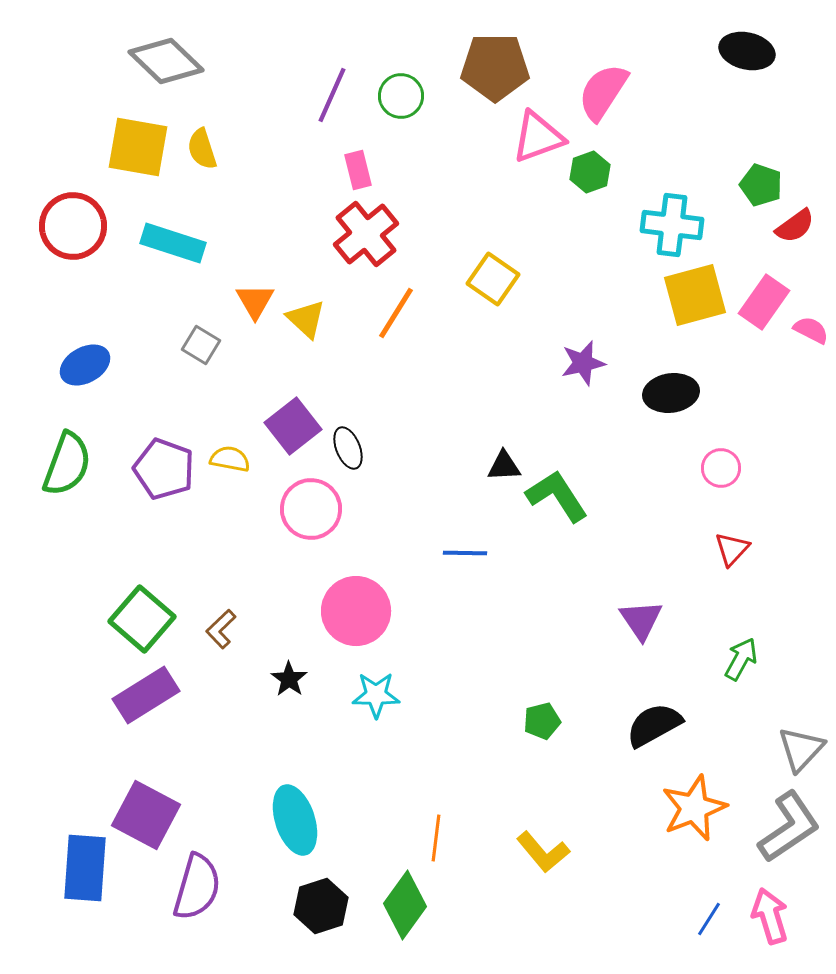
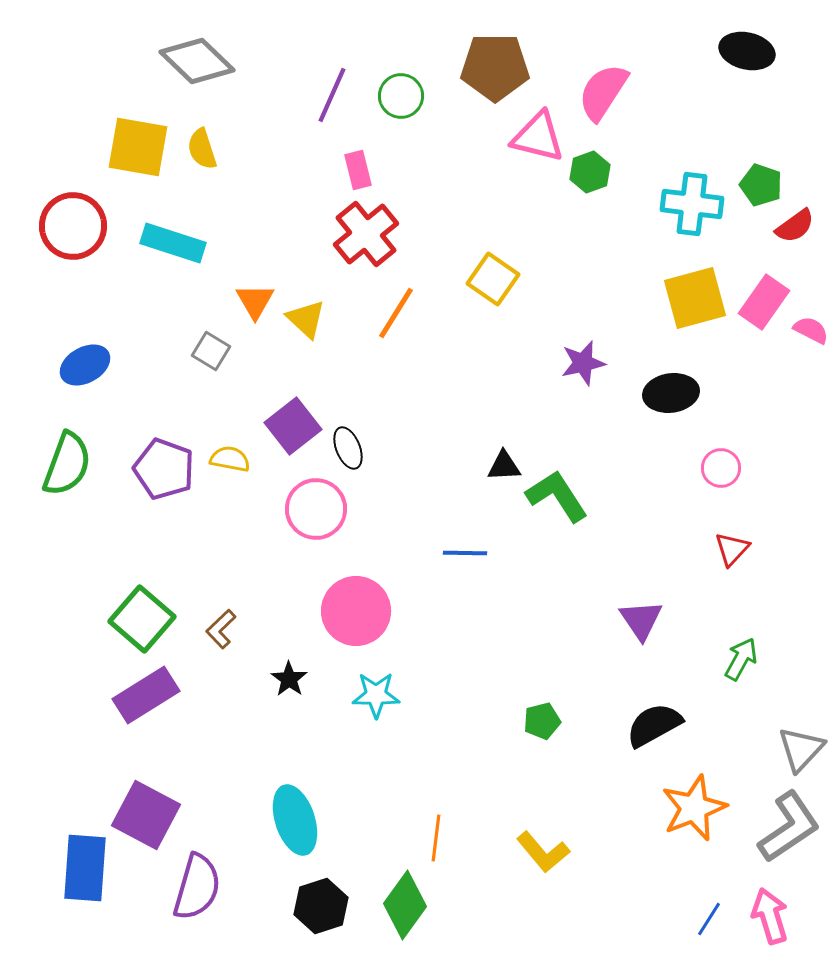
gray diamond at (166, 61): moved 31 px right
pink triangle at (538, 137): rotated 34 degrees clockwise
cyan cross at (672, 225): moved 20 px right, 21 px up
yellow square at (695, 295): moved 3 px down
gray square at (201, 345): moved 10 px right, 6 px down
pink circle at (311, 509): moved 5 px right
